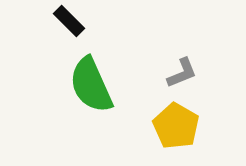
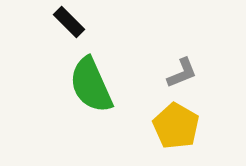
black rectangle: moved 1 px down
